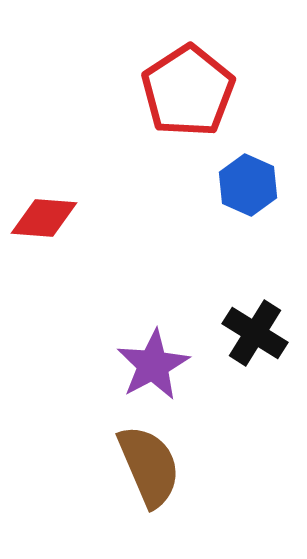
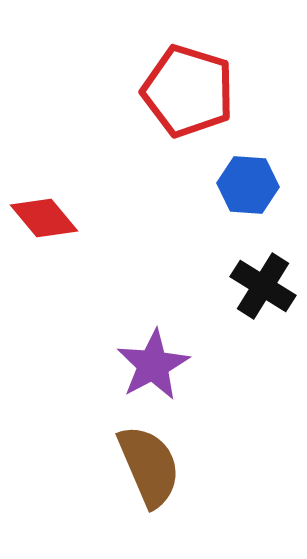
red pentagon: rotated 22 degrees counterclockwise
blue hexagon: rotated 20 degrees counterclockwise
red diamond: rotated 46 degrees clockwise
black cross: moved 8 px right, 47 px up
